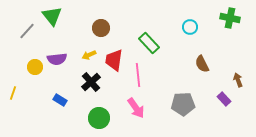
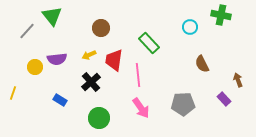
green cross: moved 9 px left, 3 px up
pink arrow: moved 5 px right
